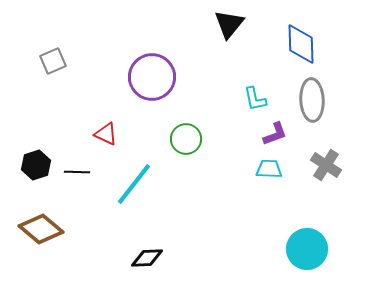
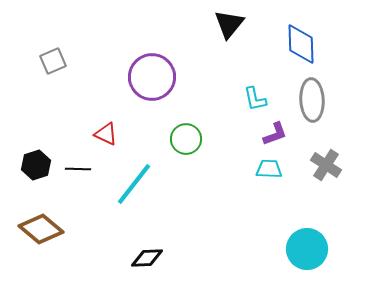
black line: moved 1 px right, 3 px up
